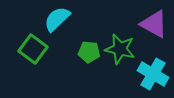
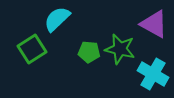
green square: moved 1 px left; rotated 20 degrees clockwise
